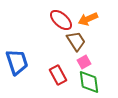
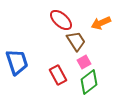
orange arrow: moved 13 px right, 4 px down
green diamond: rotated 60 degrees clockwise
